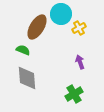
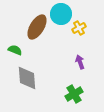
green semicircle: moved 8 px left
